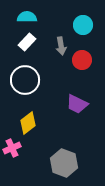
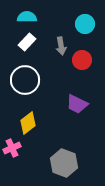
cyan circle: moved 2 px right, 1 px up
